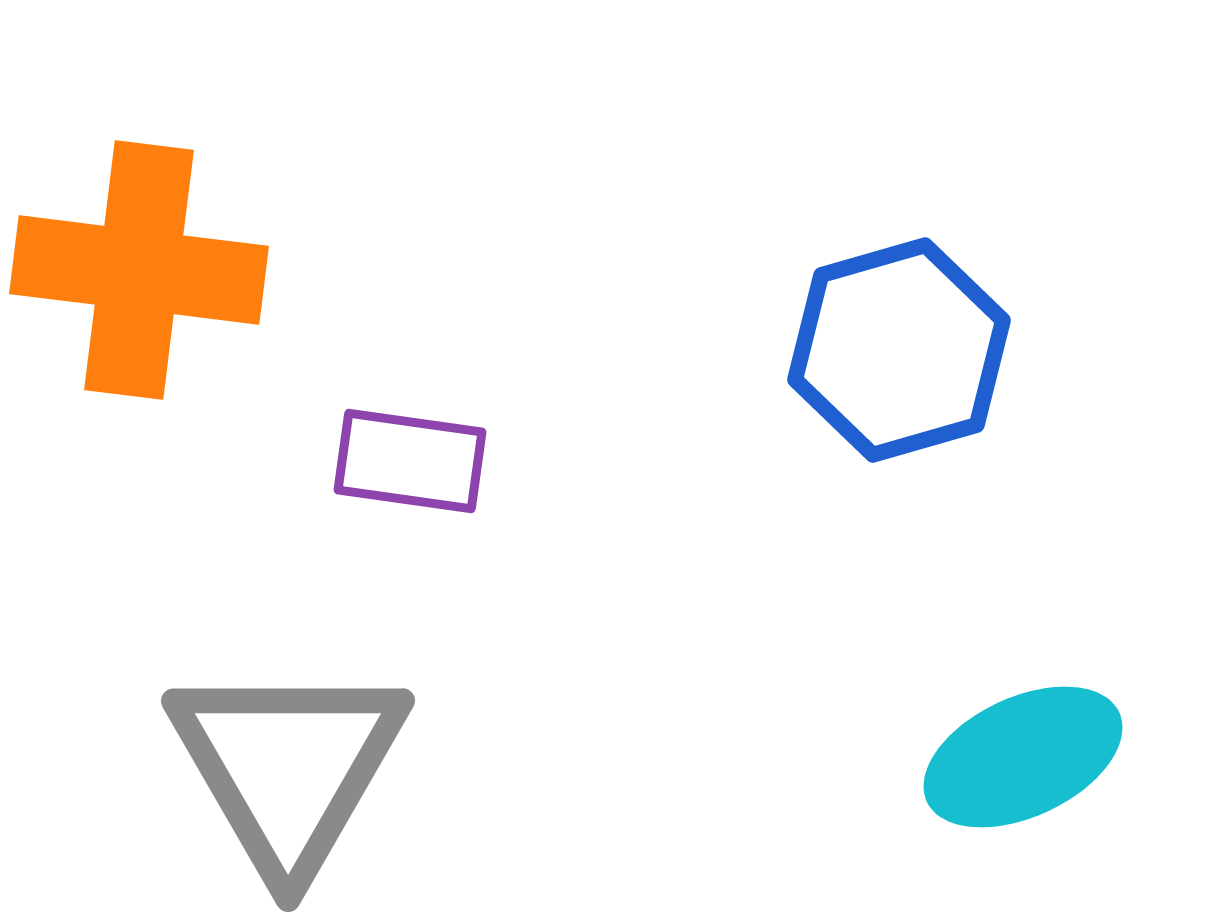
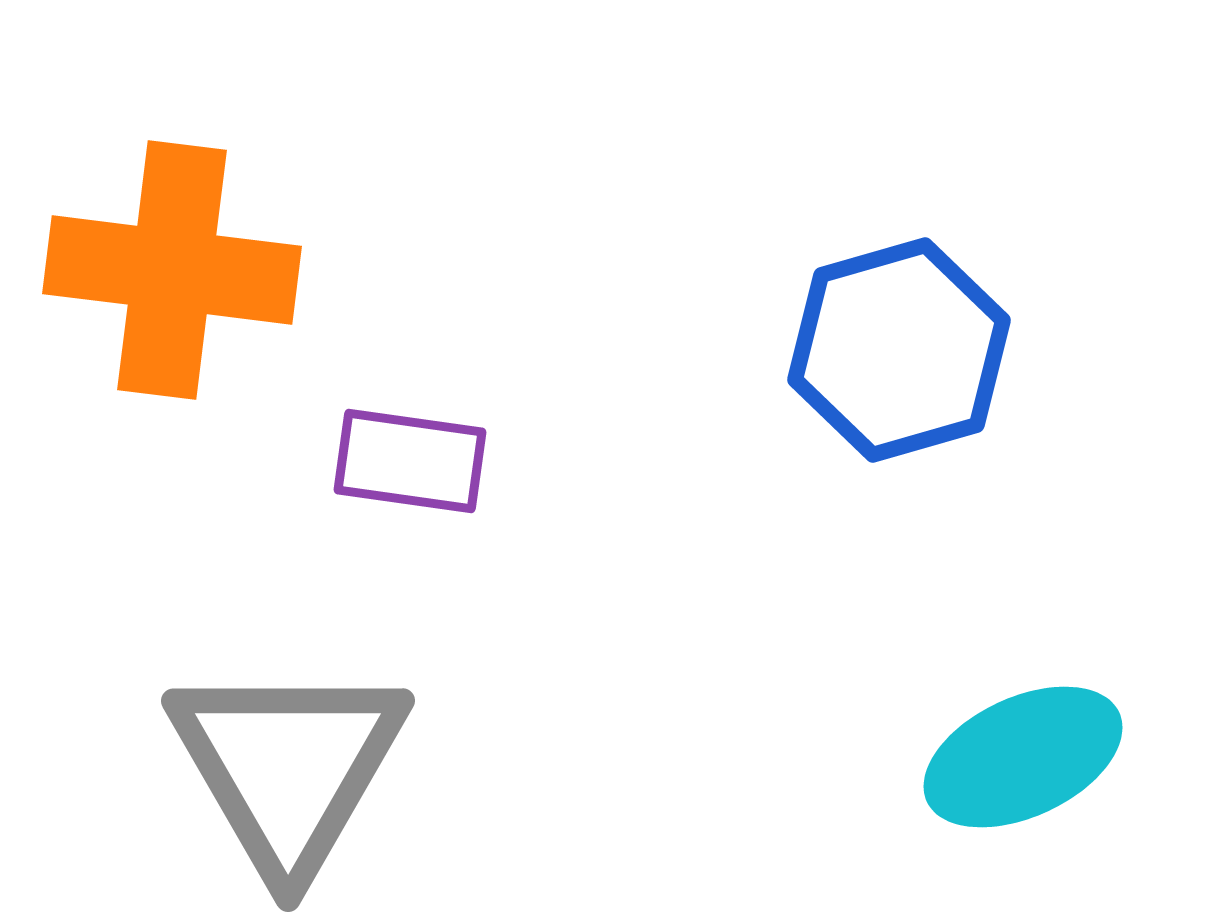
orange cross: moved 33 px right
